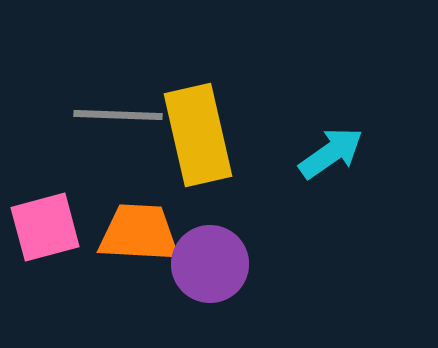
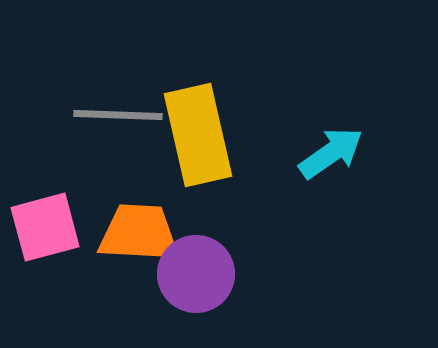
purple circle: moved 14 px left, 10 px down
